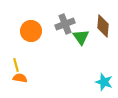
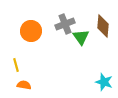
orange semicircle: moved 4 px right, 7 px down
